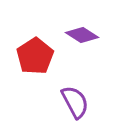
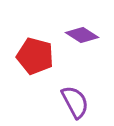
red pentagon: rotated 24 degrees counterclockwise
